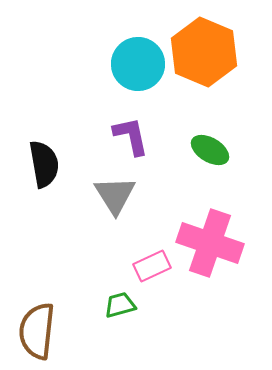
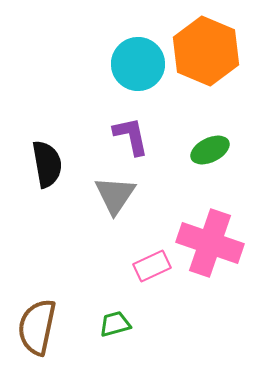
orange hexagon: moved 2 px right, 1 px up
green ellipse: rotated 57 degrees counterclockwise
black semicircle: moved 3 px right
gray triangle: rotated 6 degrees clockwise
green trapezoid: moved 5 px left, 19 px down
brown semicircle: moved 4 px up; rotated 6 degrees clockwise
